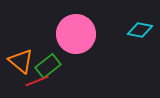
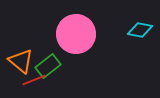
red line: moved 3 px left, 1 px up
